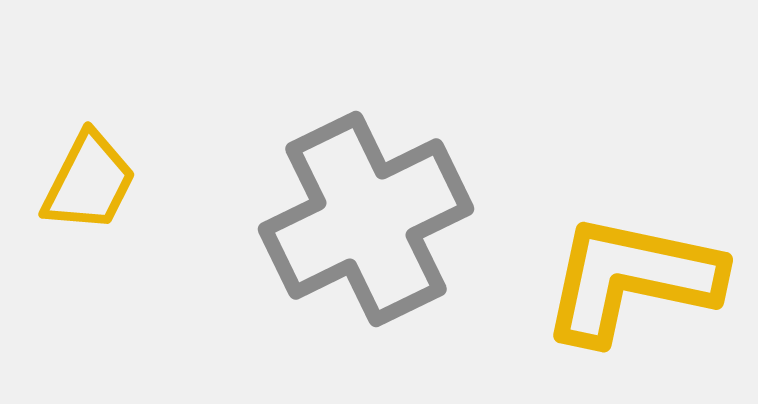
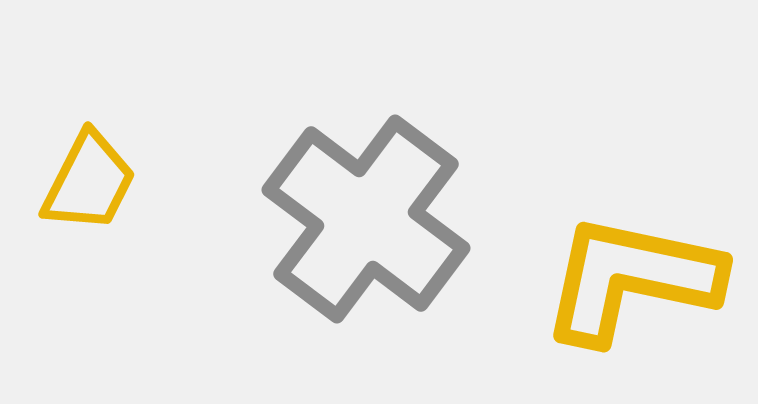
gray cross: rotated 27 degrees counterclockwise
